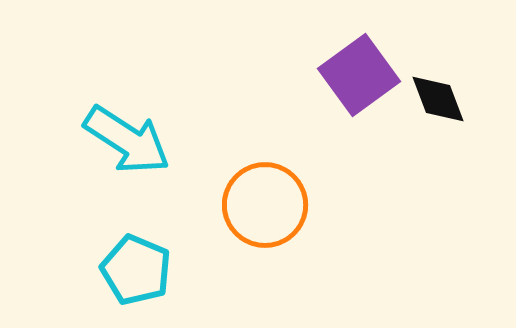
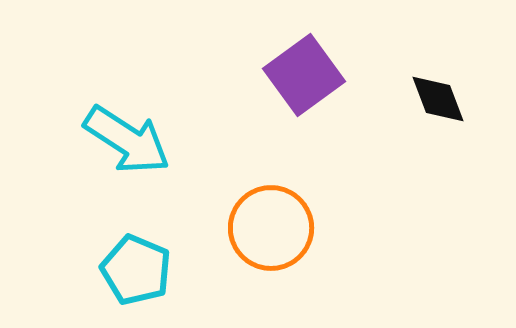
purple square: moved 55 px left
orange circle: moved 6 px right, 23 px down
